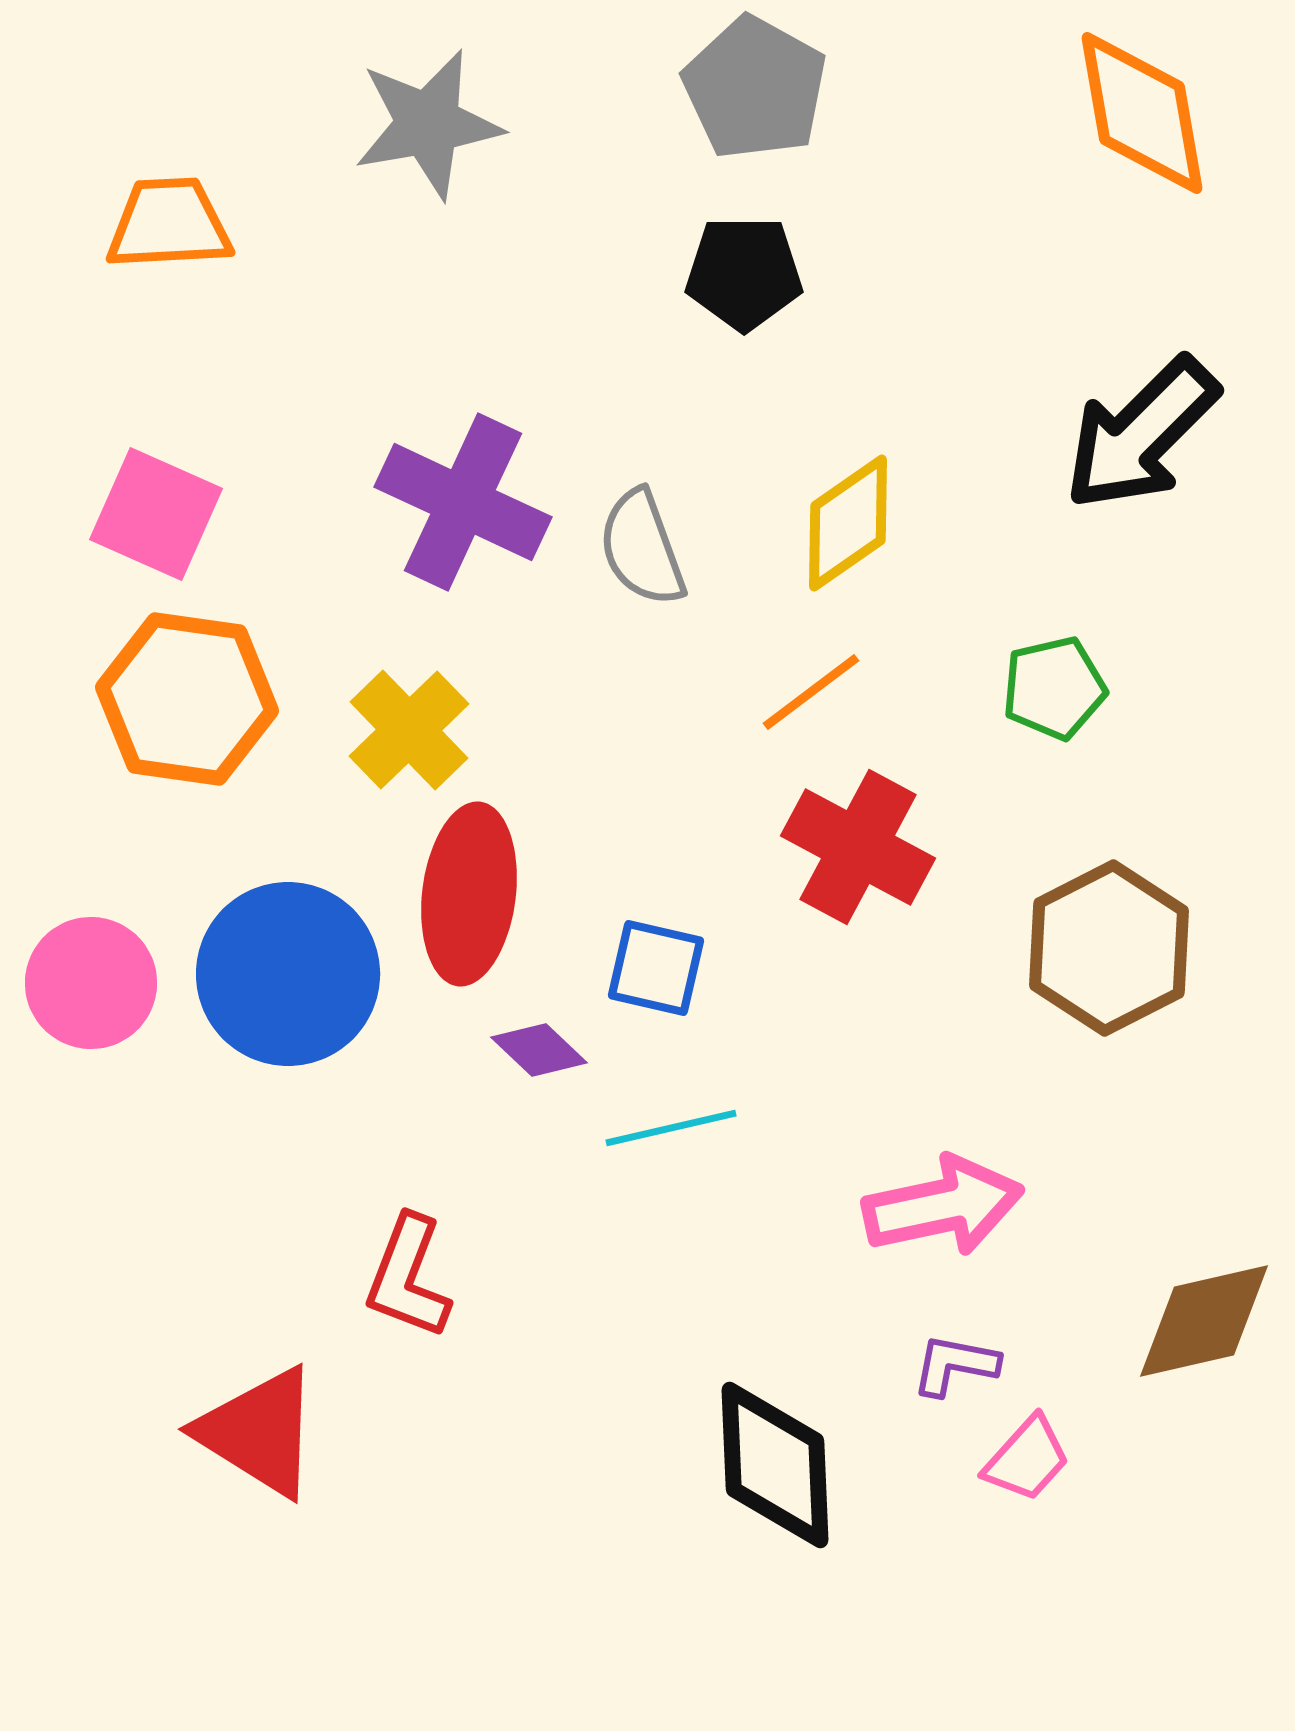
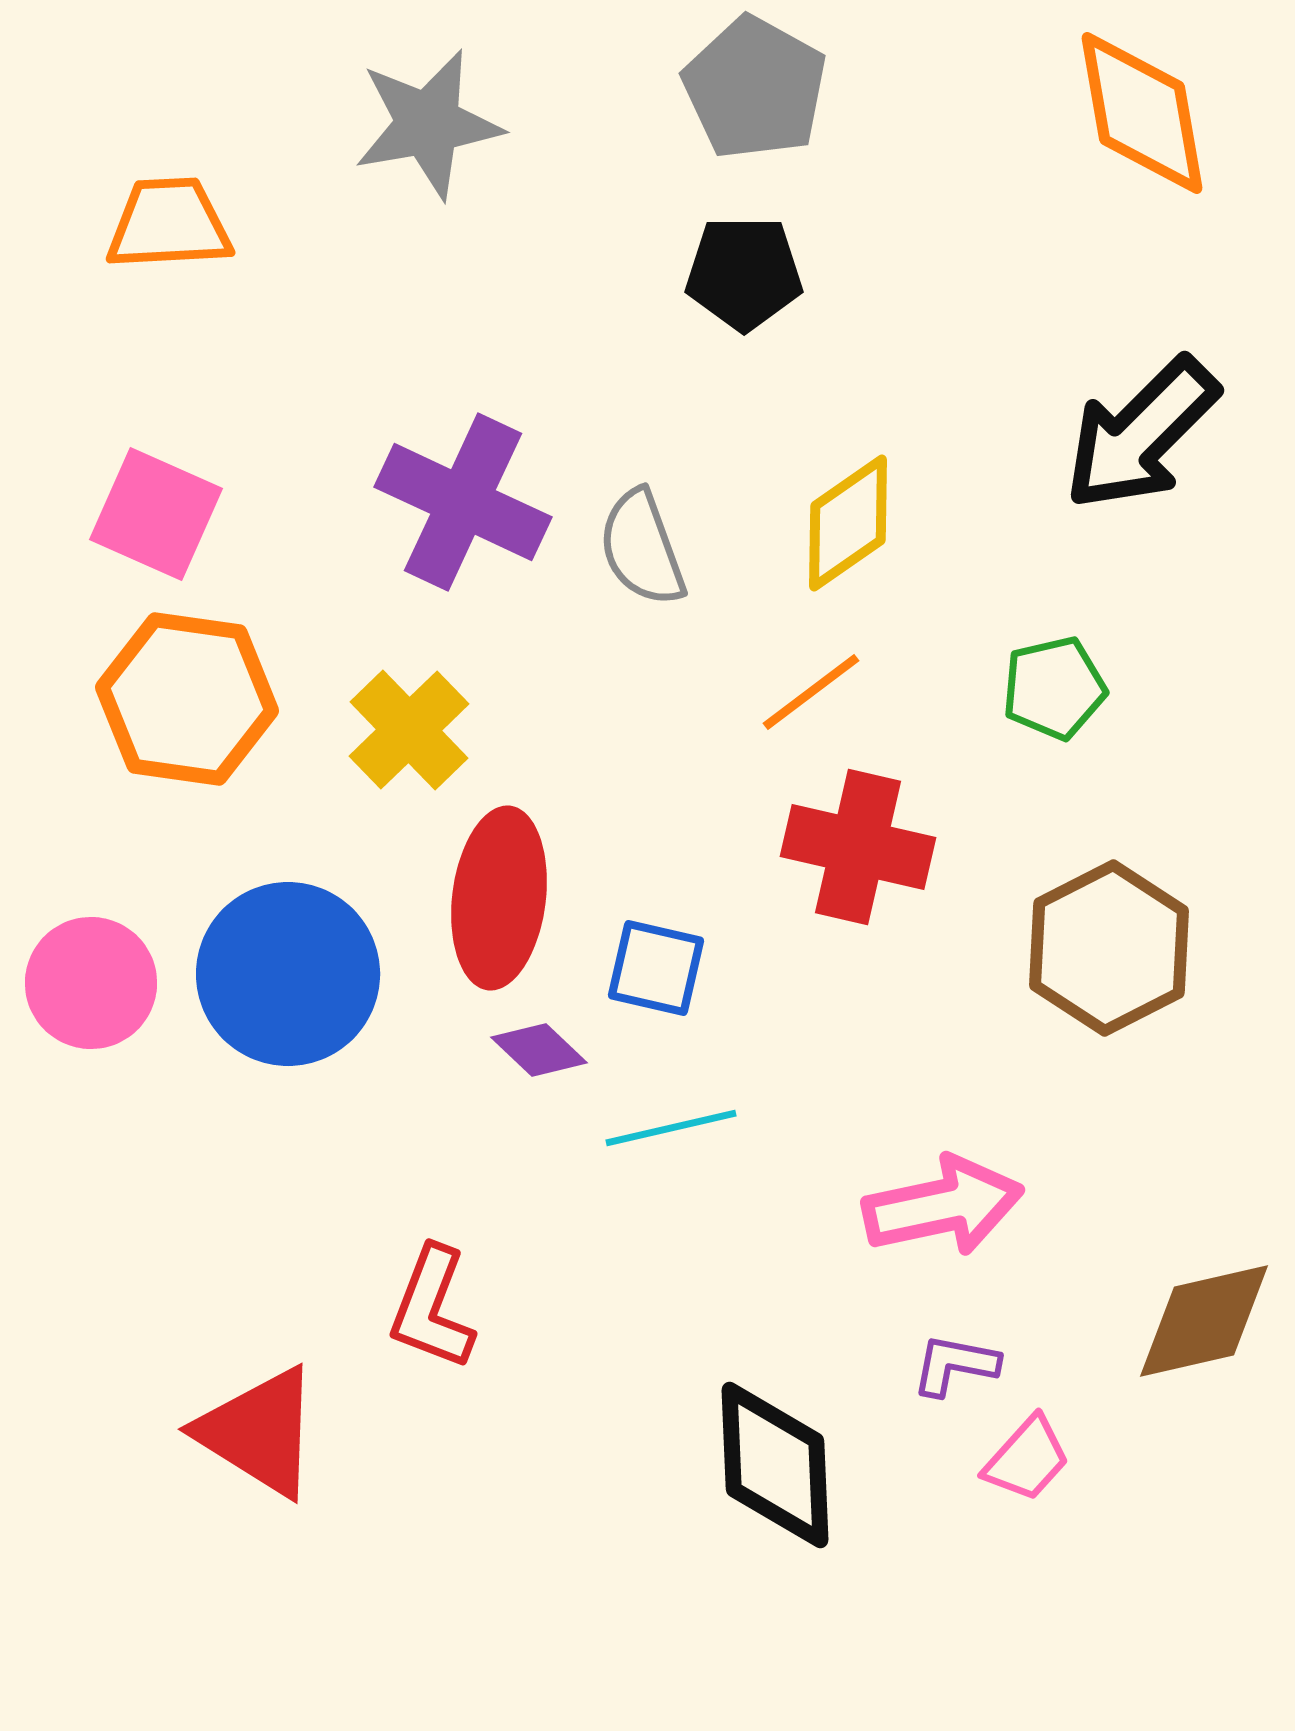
red cross: rotated 15 degrees counterclockwise
red ellipse: moved 30 px right, 4 px down
red L-shape: moved 24 px right, 31 px down
